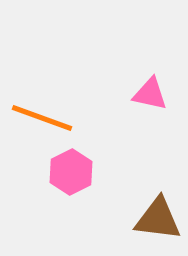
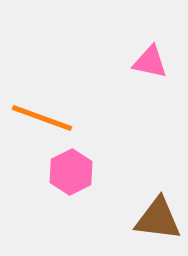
pink triangle: moved 32 px up
